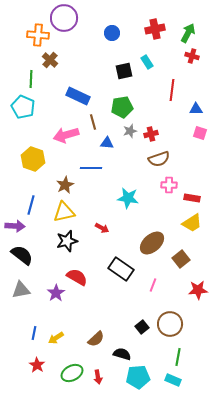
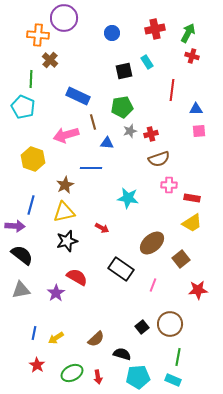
pink square at (200, 133): moved 1 px left, 2 px up; rotated 24 degrees counterclockwise
